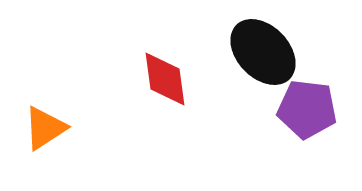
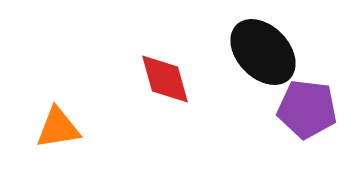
red diamond: rotated 8 degrees counterclockwise
orange triangle: moved 13 px right; rotated 24 degrees clockwise
